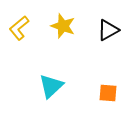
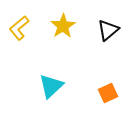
yellow star: rotated 20 degrees clockwise
black triangle: rotated 10 degrees counterclockwise
orange square: rotated 30 degrees counterclockwise
